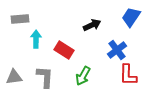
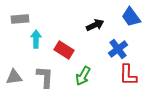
blue trapezoid: rotated 70 degrees counterclockwise
black arrow: moved 3 px right
blue cross: moved 1 px right, 1 px up
